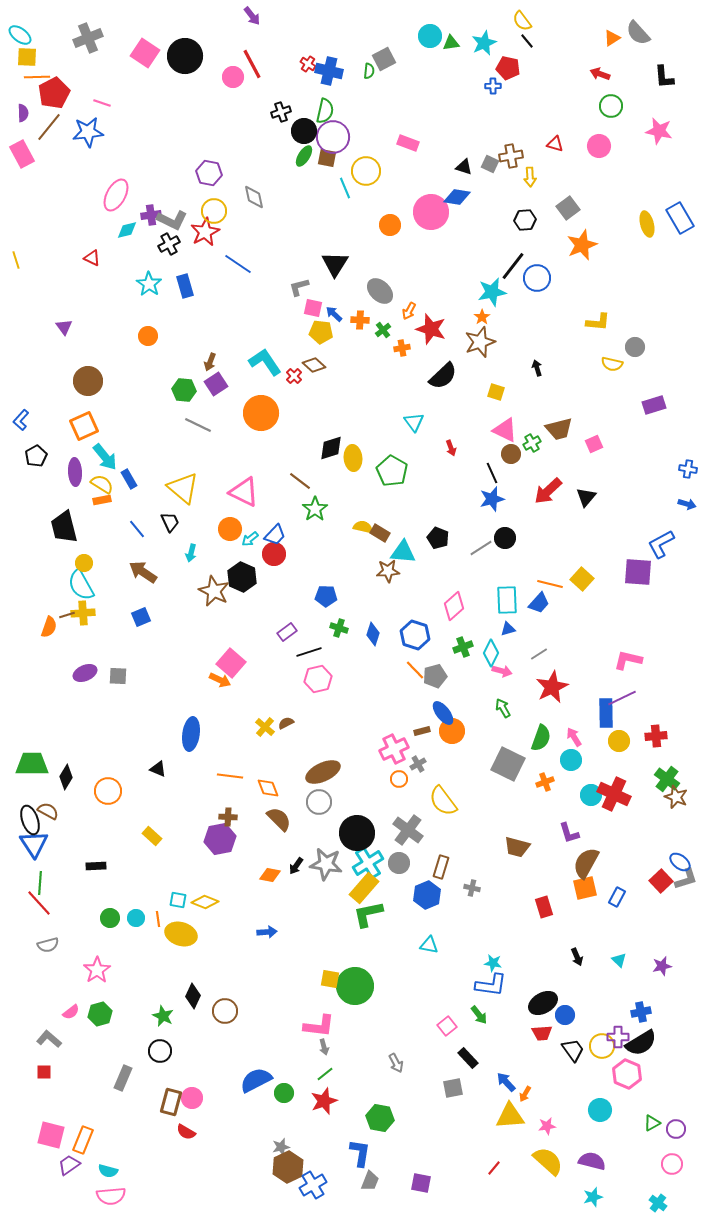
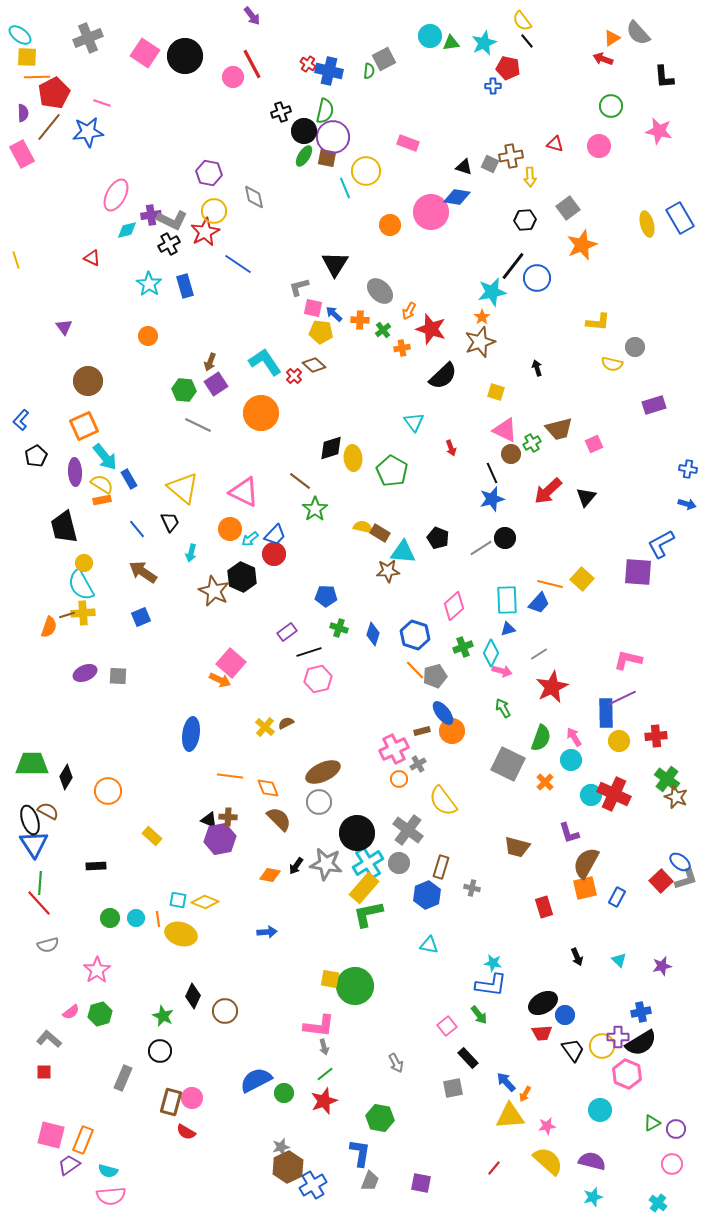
red arrow at (600, 74): moved 3 px right, 15 px up
black triangle at (158, 769): moved 51 px right, 51 px down
orange cross at (545, 782): rotated 24 degrees counterclockwise
